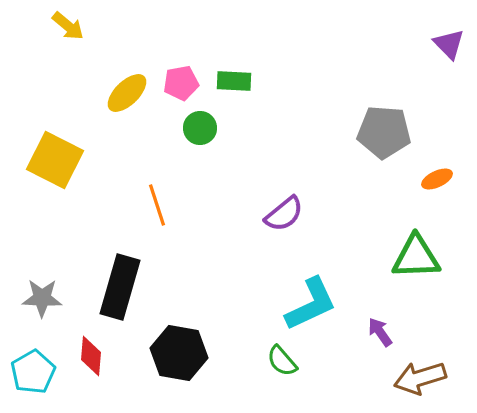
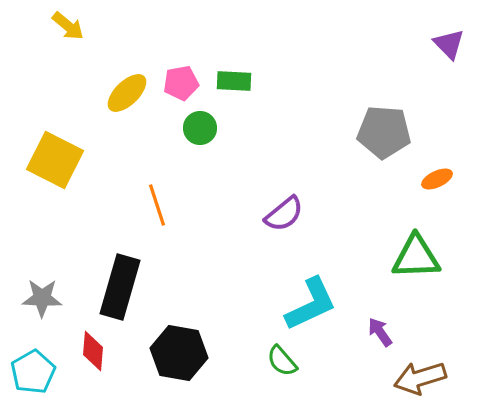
red diamond: moved 2 px right, 5 px up
